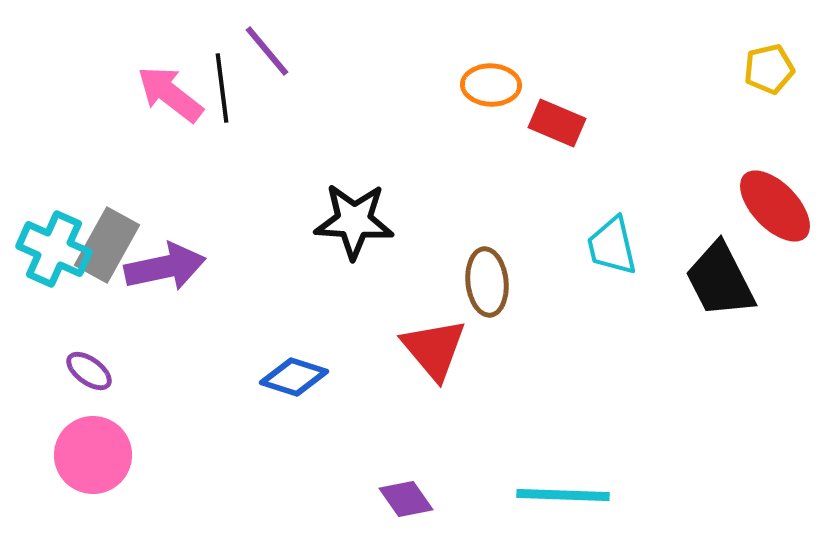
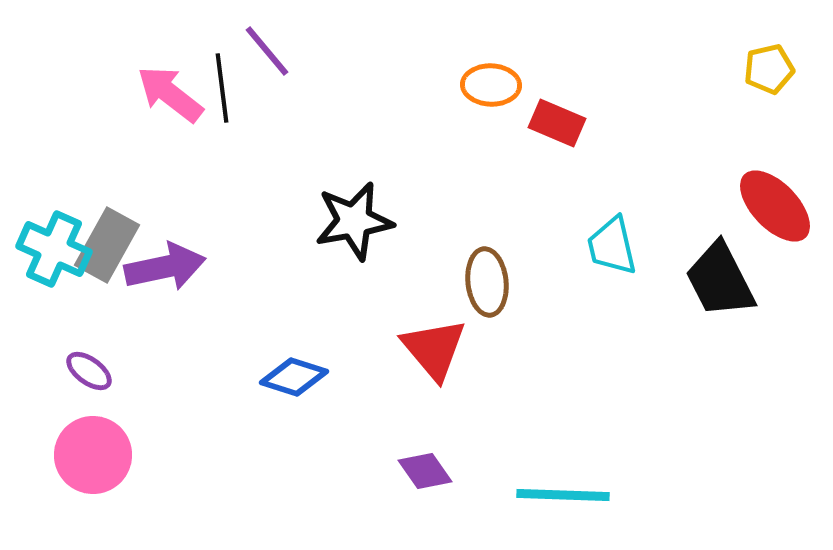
black star: rotated 14 degrees counterclockwise
purple diamond: moved 19 px right, 28 px up
